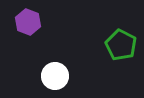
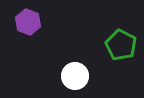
white circle: moved 20 px right
